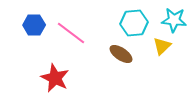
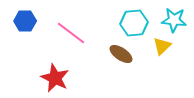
blue hexagon: moved 9 px left, 4 px up
